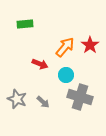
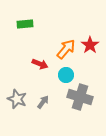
orange arrow: moved 1 px right, 2 px down
gray arrow: rotated 96 degrees counterclockwise
